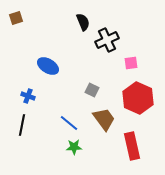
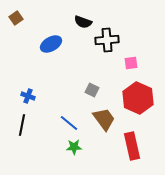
brown square: rotated 16 degrees counterclockwise
black semicircle: rotated 132 degrees clockwise
black cross: rotated 20 degrees clockwise
blue ellipse: moved 3 px right, 22 px up; rotated 60 degrees counterclockwise
